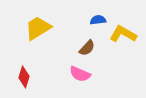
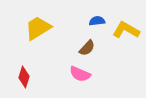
blue semicircle: moved 1 px left, 1 px down
yellow L-shape: moved 3 px right, 4 px up
